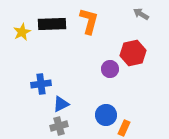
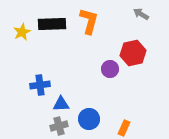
blue cross: moved 1 px left, 1 px down
blue triangle: rotated 24 degrees clockwise
blue circle: moved 17 px left, 4 px down
